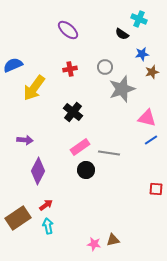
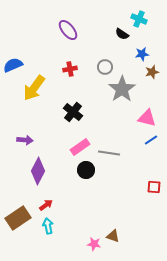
purple ellipse: rotated 10 degrees clockwise
gray star: rotated 16 degrees counterclockwise
red square: moved 2 px left, 2 px up
brown triangle: moved 4 px up; rotated 32 degrees clockwise
